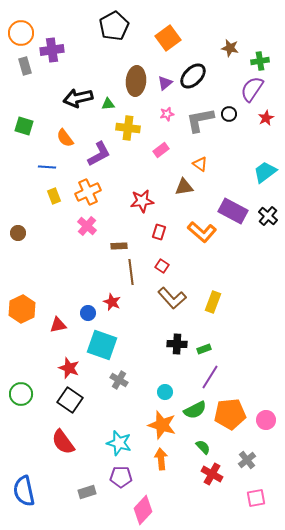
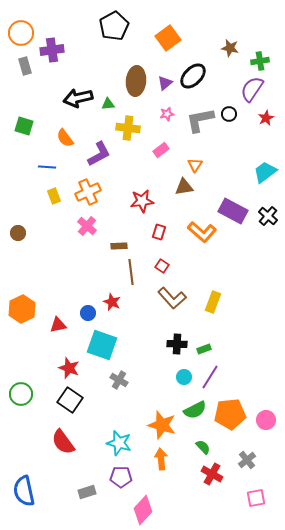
orange triangle at (200, 164): moved 5 px left, 1 px down; rotated 28 degrees clockwise
cyan circle at (165, 392): moved 19 px right, 15 px up
